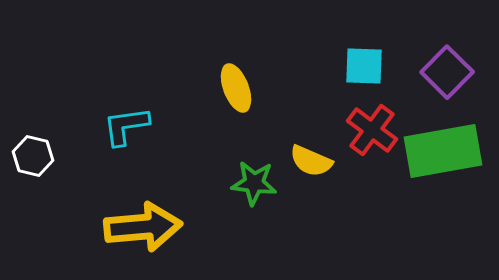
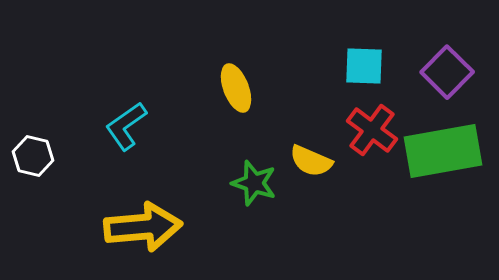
cyan L-shape: rotated 27 degrees counterclockwise
green star: rotated 12 degrees clockwise
